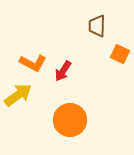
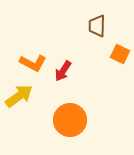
yellow arrow: moved 1 px right, 1 px down
